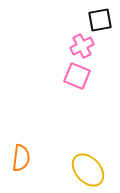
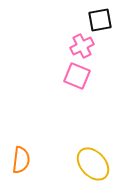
orange semicircle: moved 2 px down
yellow ellipse: moved 5 px right, 6 px up
